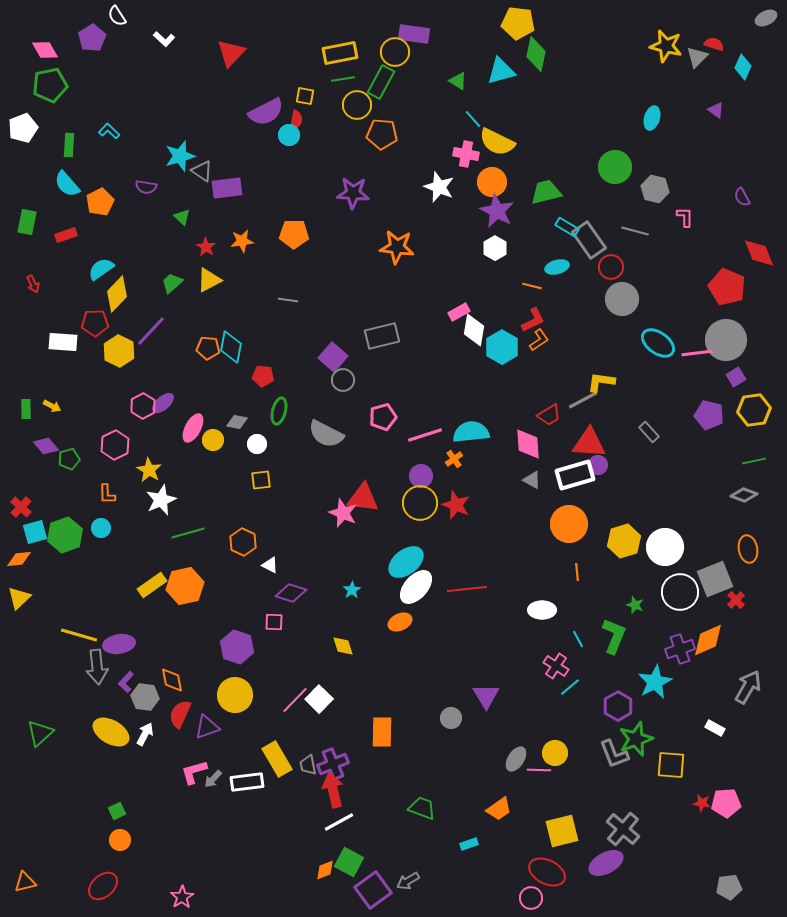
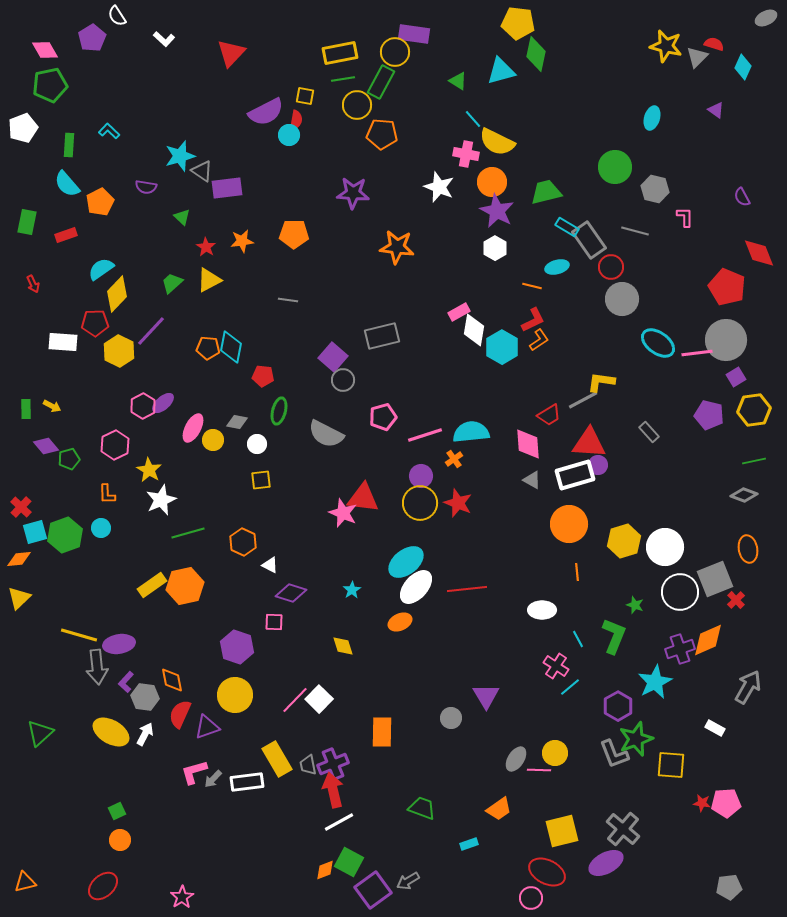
red star at (456, 505): moved 2 px right, 2 px up
